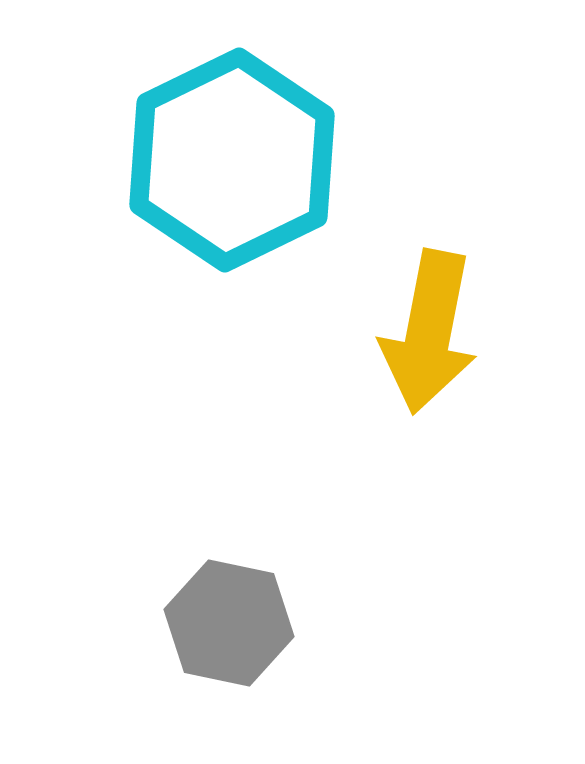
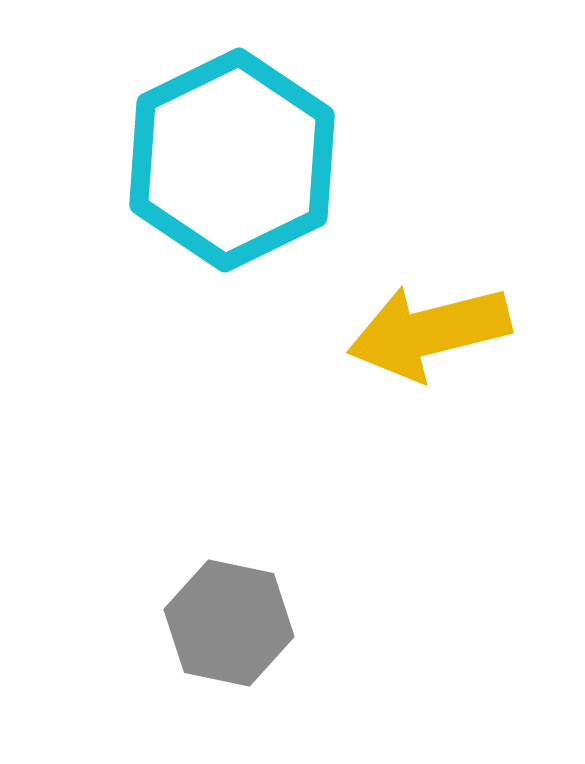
yellow arrow: rotated 65 degrees clockwise
